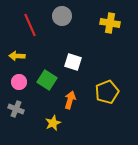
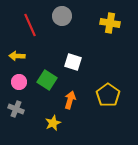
yellow pentagon: moved 1 px right, 3 px down; rotated 15 degrees counterclockwise
